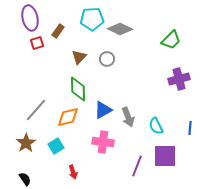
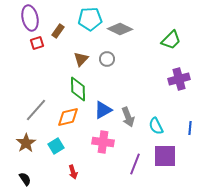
cyan pentagon: moved 2 px left
brown triangle: moved 2 px right, 2 px down
purple line: moved 2 px left, 2 px up
